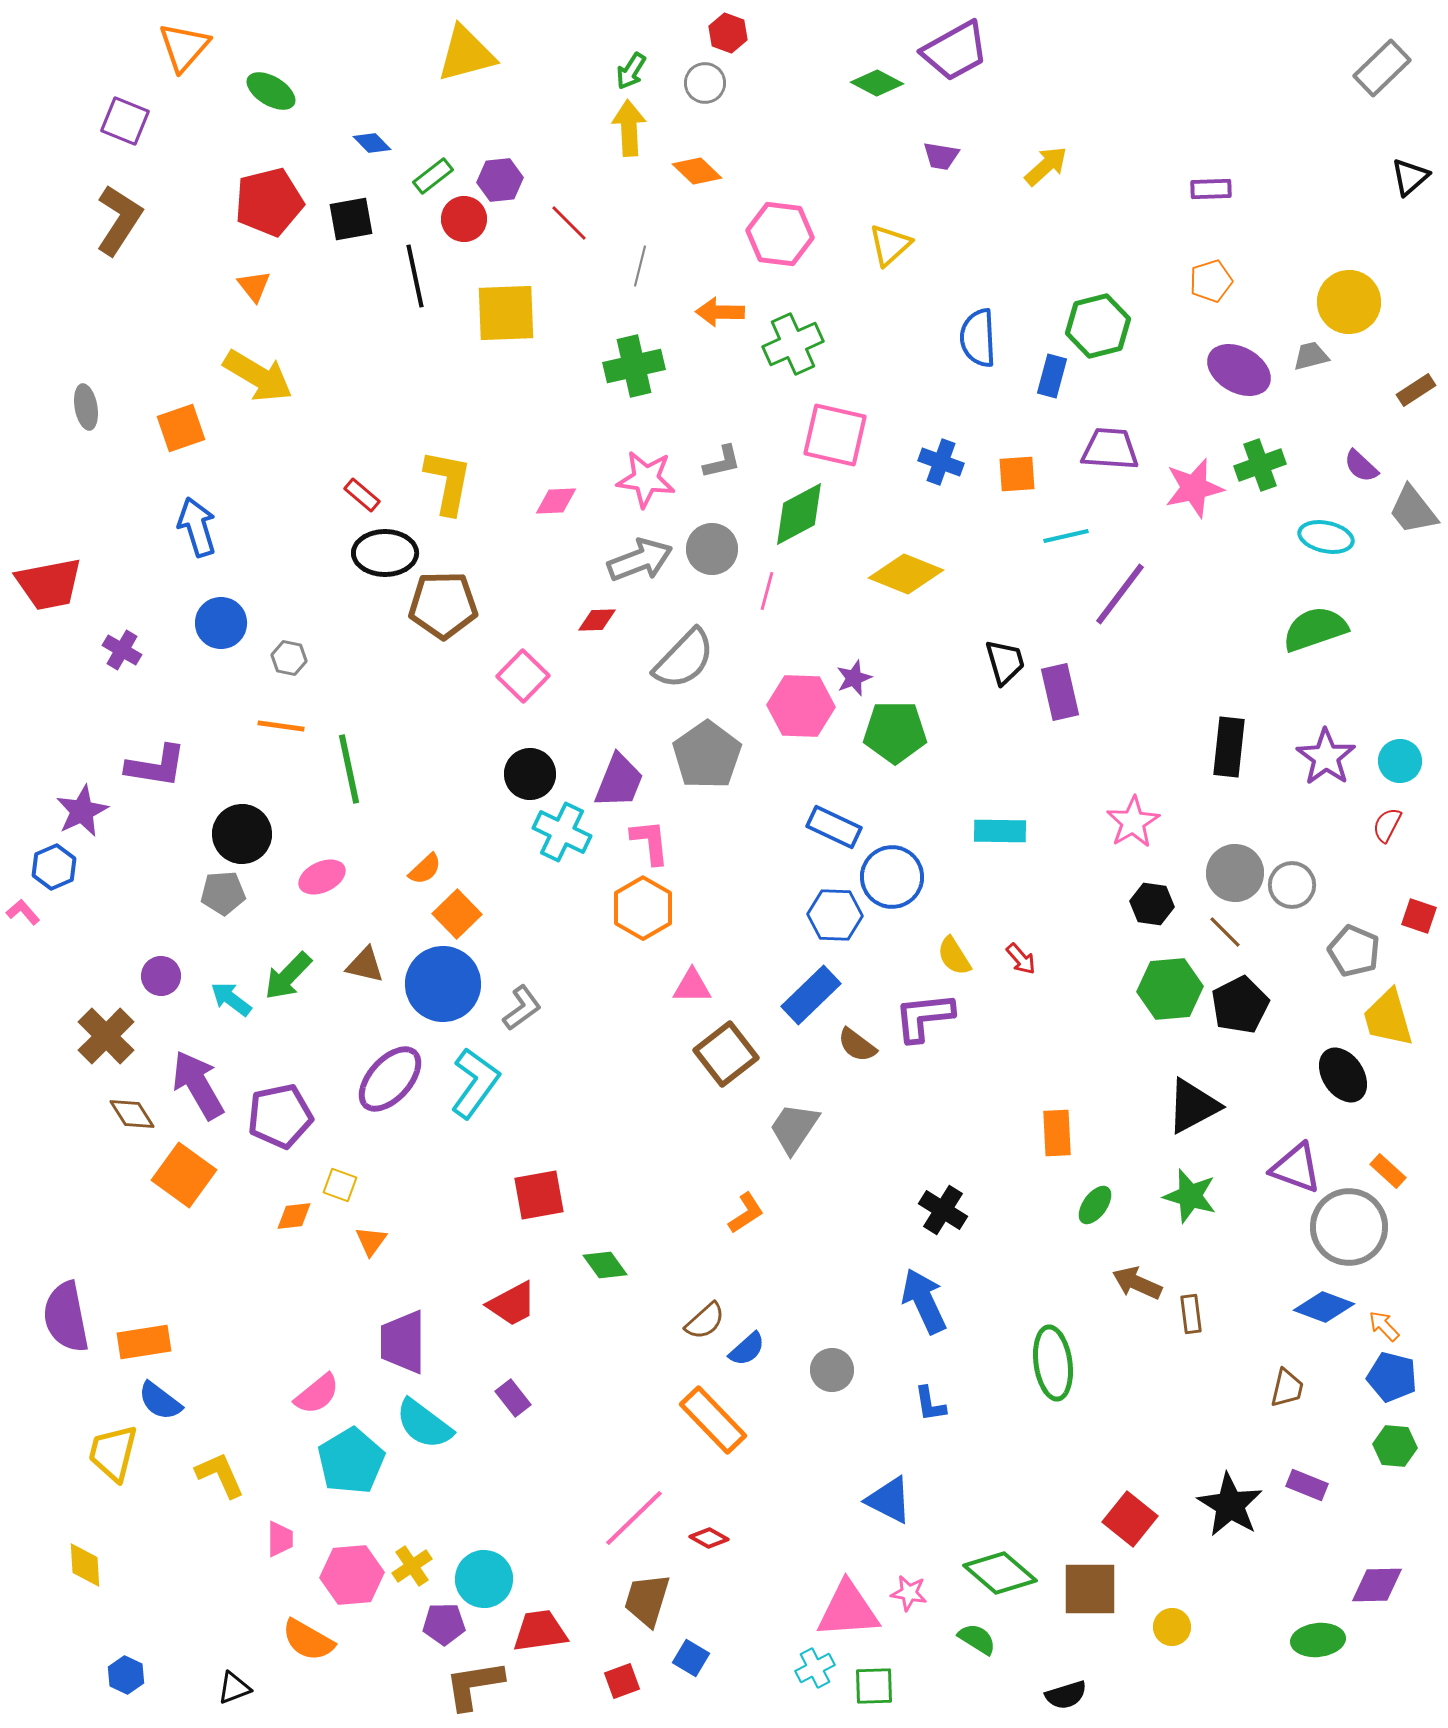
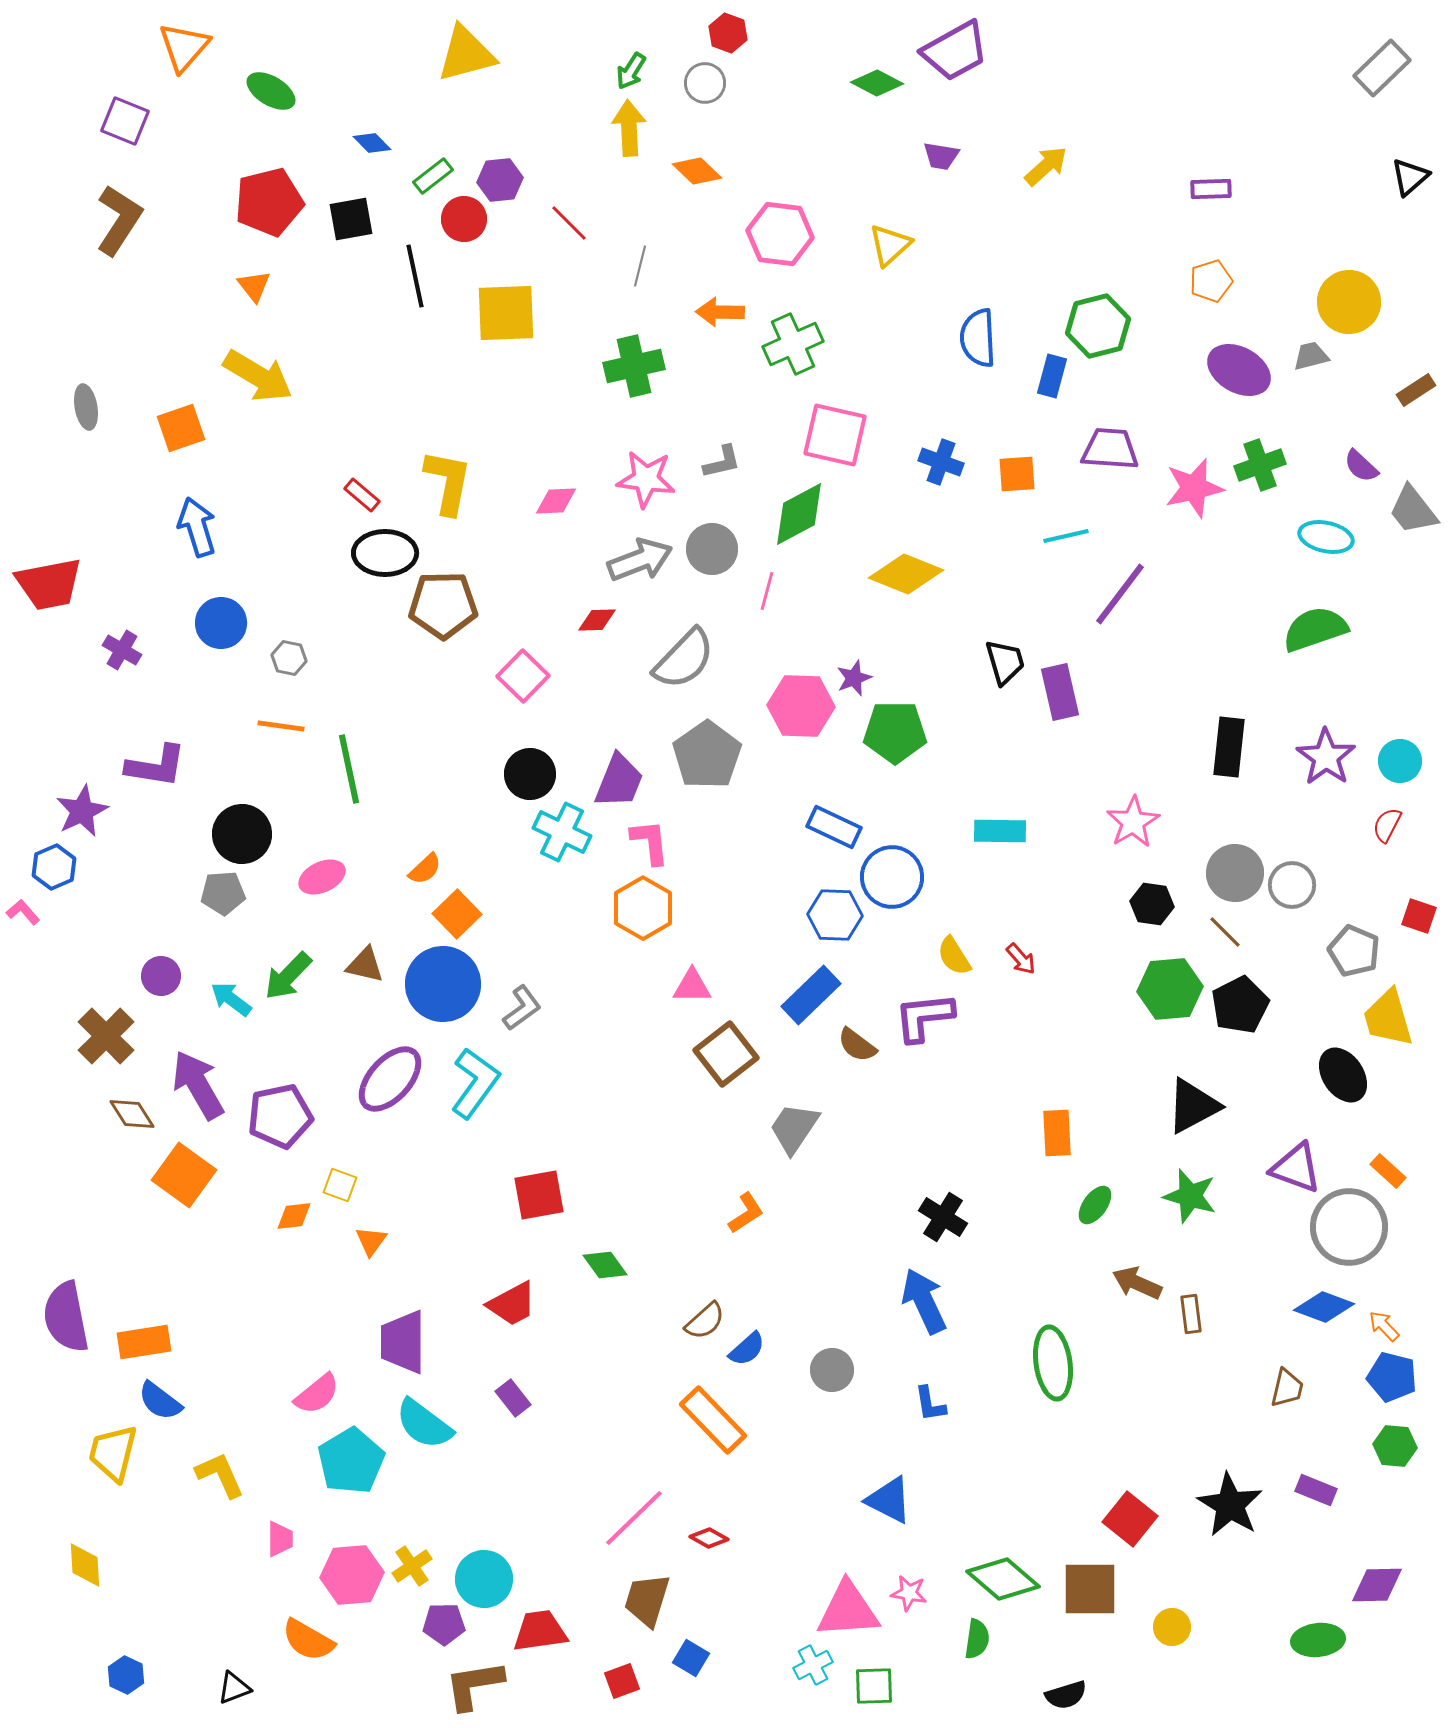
black cross at (943, 1210): moved 7 px down
purple rectangle at (1307, 1485): moved 9 px right, 5 px down
green diamond at (1000, 1573): moved 3 px right, 6 px down
green semicircle at (977, 1639): rotated 66 degrees clockwise
cyan cross at (815, 1668): moved 2 px left, 3 px up
